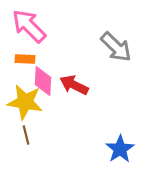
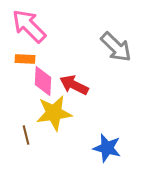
yellow star: moved 29 px right, 11 px down; rotated 18 degrees counterclockwise
blue star: moved 13 px left, 1 px up; rotated 24 degrees counterclockwise
